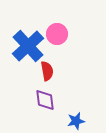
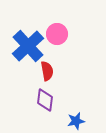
purple diamond: rotated 15 degrees clockwise
